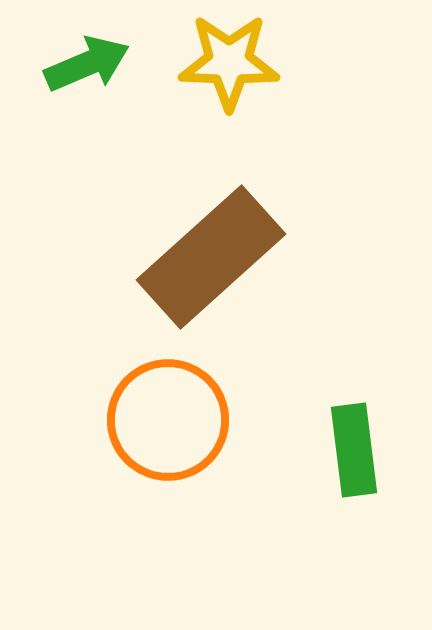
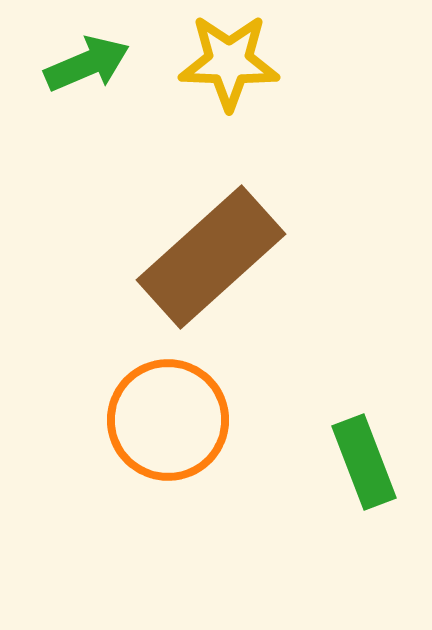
green rectangle: moved 10 px right, 12 px down; rotated 14 degrees counterclockwise
